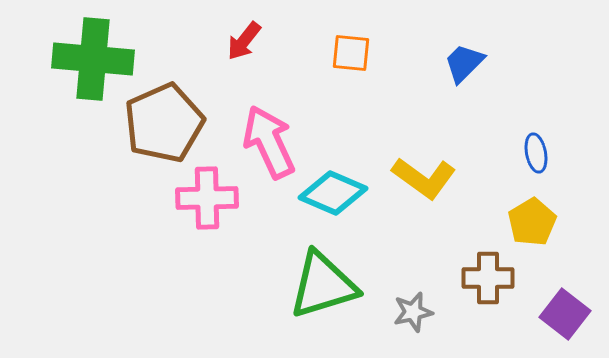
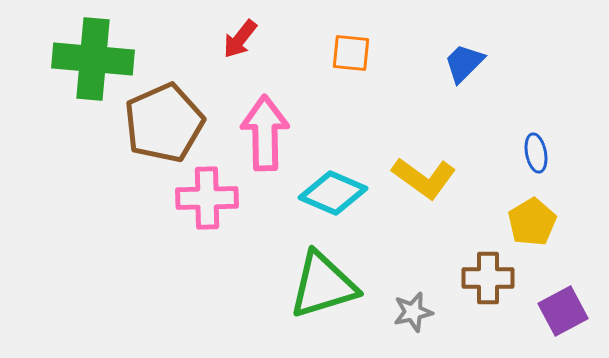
red arrow: moved 4 px left, 2 px up
pink arrow: moved 4 px left, 9 px up; rotated 24 degrees clockwise
purple square: moved 2 px left, 3 px up; rotated 24 degrees clockwise
